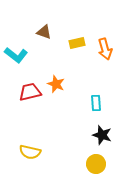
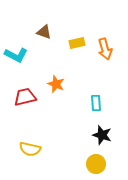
cyan L-shape: rotated 10 degrees counterclockwise
red trapezoid: moved 5 px left, 5 px down
yellow semicircle: moved 3 px up
